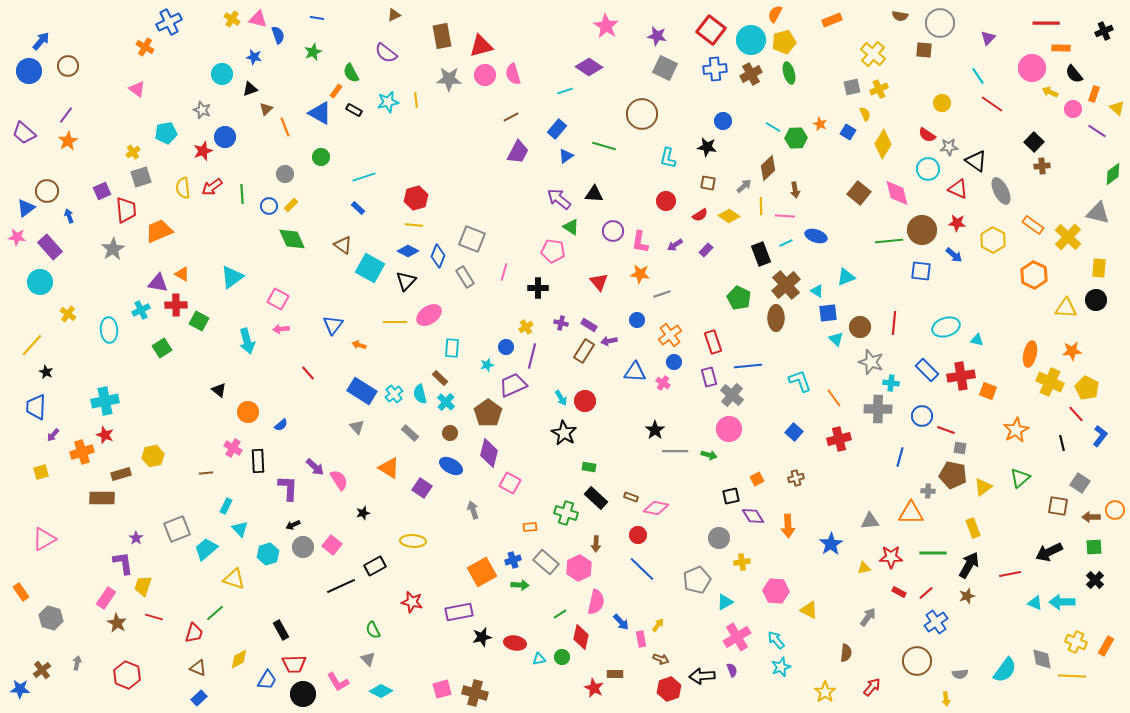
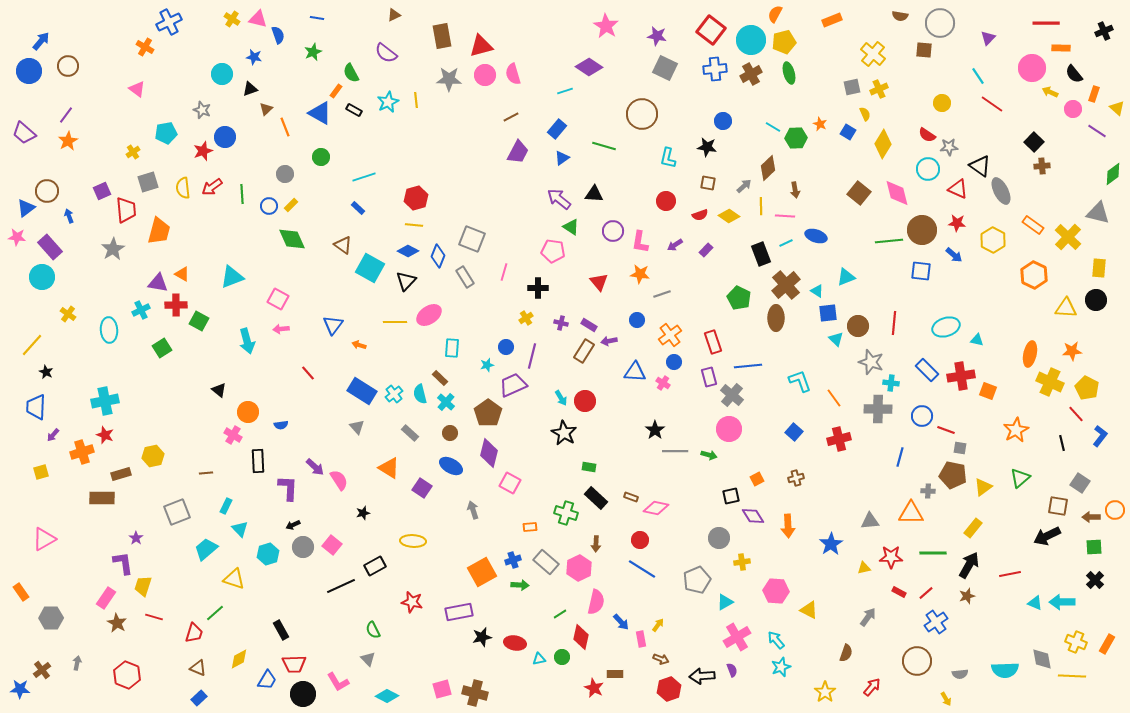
cyan star at (388, 102): rotated 15 degrees counterclockwise
blue triangle at (566, 156): moved 4 px left, 2 px down
black triangle at (976, 161): moved 4 px right, 5 px down
gray square at (141, 177): moved 7 px right, 5 px down
red semicircle at (700, 215): rotated 14 degrees clockwise
orange trapezoid at (159, 231): rotated 128 degrees clockwise
cyan triangle at (232, 277): rotated 15 degrees clockwise
cyan circle at (40, 282): moved 2 px right, 5 px up
yellow cross at (526, 327): moved 9 px up
brown circle at (860, 327): moved 2 px left, 1 px up
blue semicircle at (281, 425): rotated 32 degrees clockwise
pink cross at (233, 448): moved 13 px up
yellow rectangle at (973, 528): rotated 60 degrees clockwise
gray square at (177, 529): moved 17 px up
red circle at (638, 535): moved 2 px right, 5 px down
black arrow at (1049, 552): moved 2 px left, 16 px up
blue line at (642, 569): rotated 12 degrees counterclockwise
gray hexagon at (51, 618): rotated 15 degrees counterclockwise
orange rectangle at (1106, 646): moved 1 px right, 2 px up
brown semicircle at (846, 653): rotated 12 degrees clockwise
cyan semicircle at (1005, 670): rotated 52 degrees clockwise
cyan diamond at (381, 691): moved 6 px right, 5 px down
yellow arrow at (946, 699): rotated 24 degrees counterclockwise
